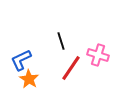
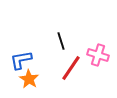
blue L-shape: rotated 15 degrees clockwise
